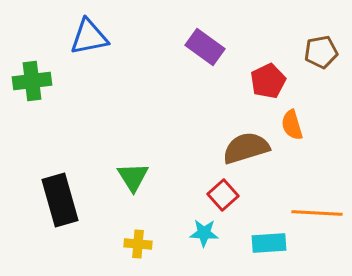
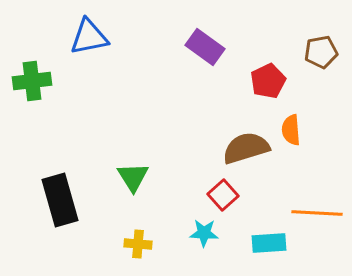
orange semicircle: moved 1 px left, 5 px down; rotated 12 degrees clockwise
